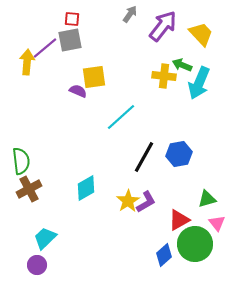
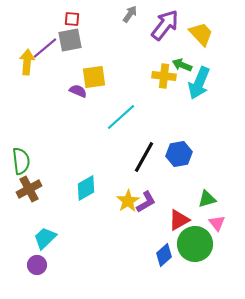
purple arrow: moved 2 px right, 1 px up
